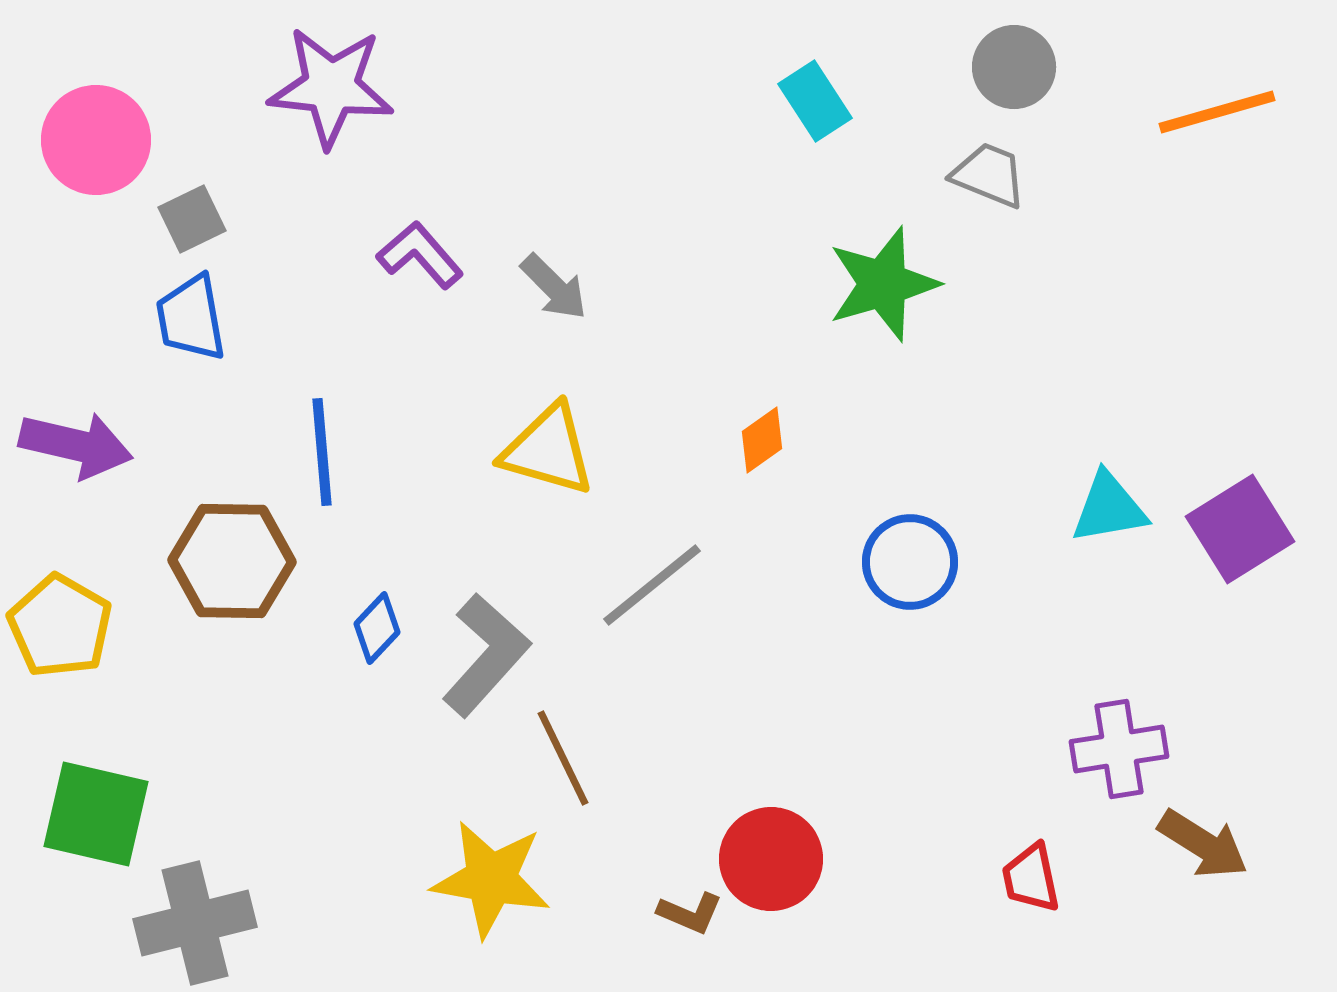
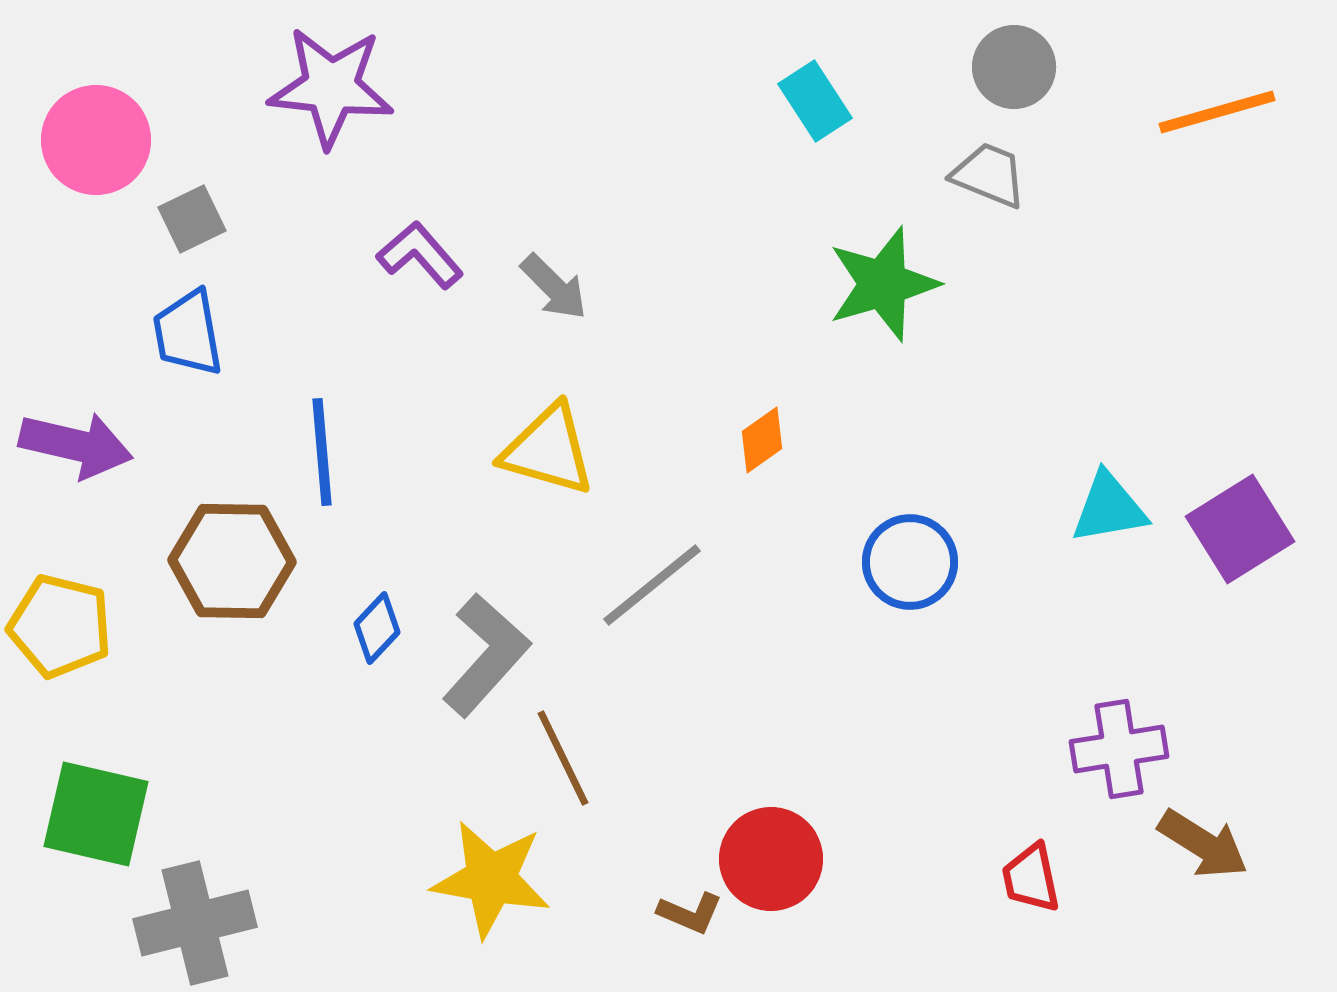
blue trapezoid: moved 3 px left, 15 px down
yellow pentagon: rotated 16 degrees counterclockwise
